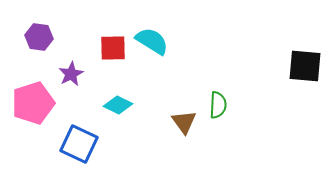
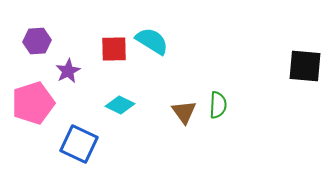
purple hexagon: moved 2 px left, 4 px down; rotated 12 degrees counterclockwise
red square: moved 1 px right, 1 px down
purple star: moved 3 px left, 3 px up
cyan diamond: moved 2 px right
brown triangle: moved 10 px up
